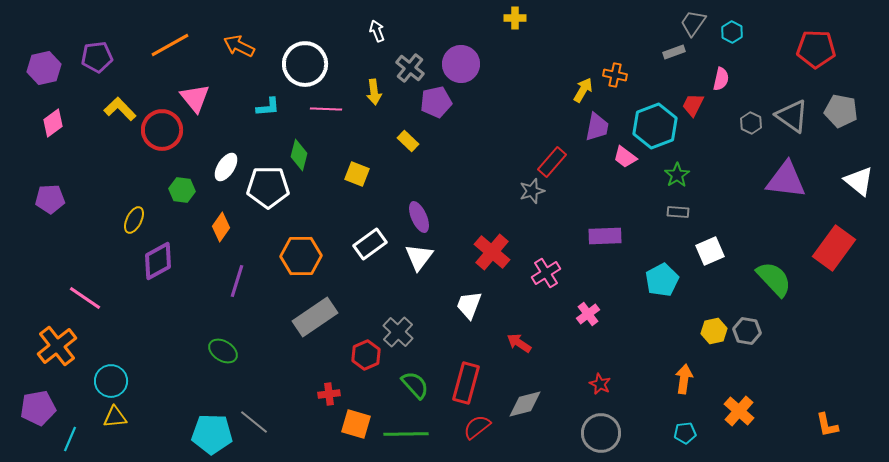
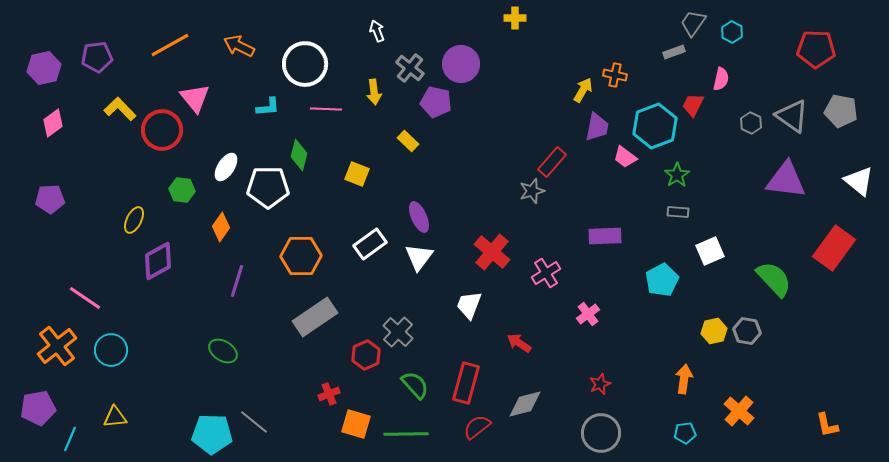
purple pentagon at (436, 102): rotated 24 degrees clockwise
cyan circle at (111, 381): moved 31 px up
red star at (600, 384): rotated 25 degrees clockwise
red cross at (329, 394): rotated 15 degrees counterclockwise
